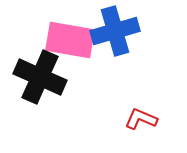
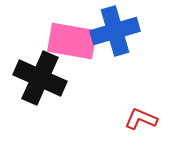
pink rectangle: moved 2 px right, 1 px down
black cross: moved 1 px down
